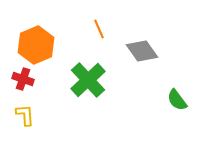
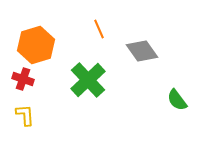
orange hexagon: rotated 6 degrees clockwise
